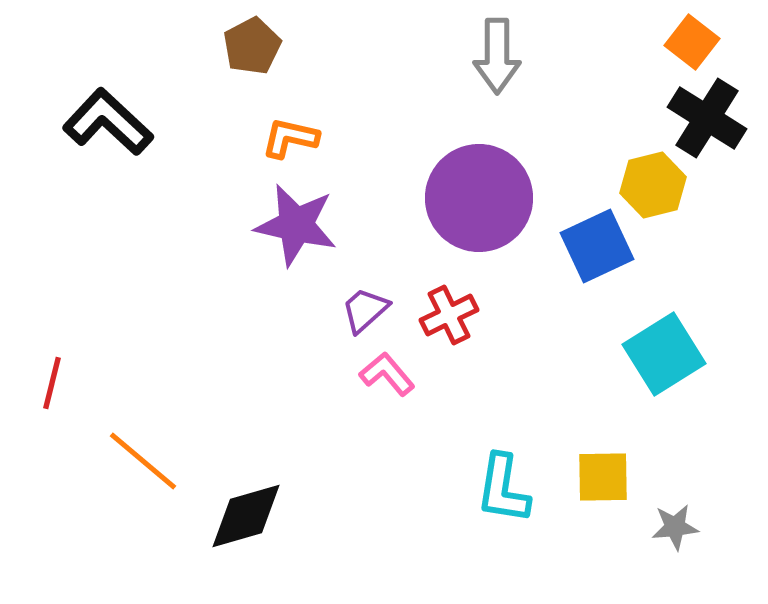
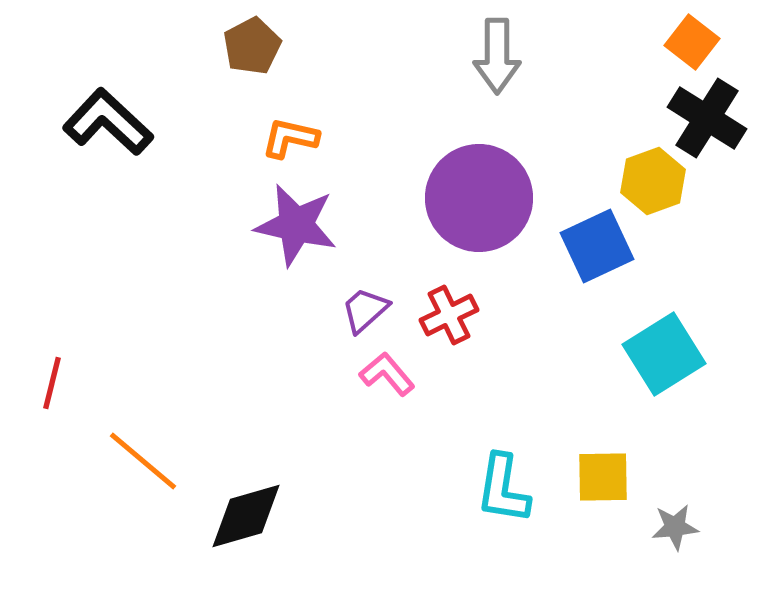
yellow hexagon: moved 4 px up; rotated 6 degrees counterclockwise
